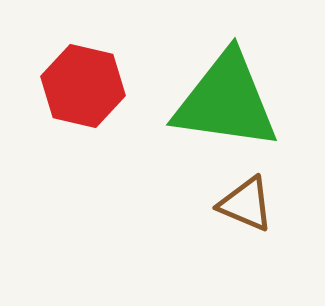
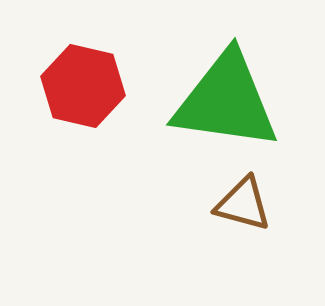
brown triangle: moved 3 px left; rotated 8 degrees counterclockwise
